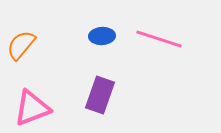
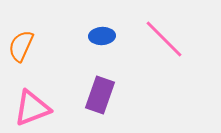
pink line: moved 5 px right; rotated 27 degrees clockwise
orange semicircle: moved 1 px down; rotated 16 degrees counterclockwise
